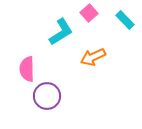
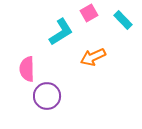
pink square: rotated 12 degrees clockwise
cyan rectangle: moved 2 px left
